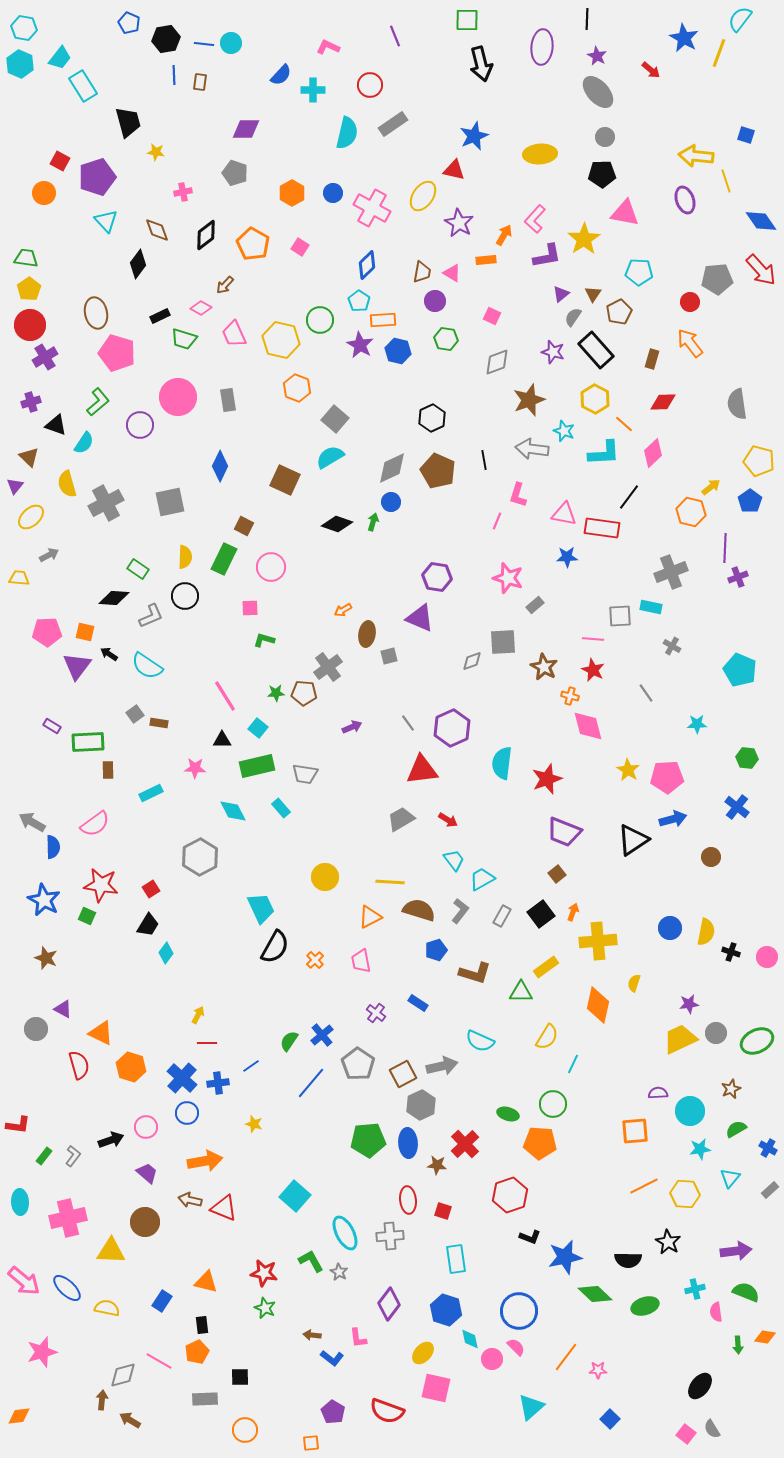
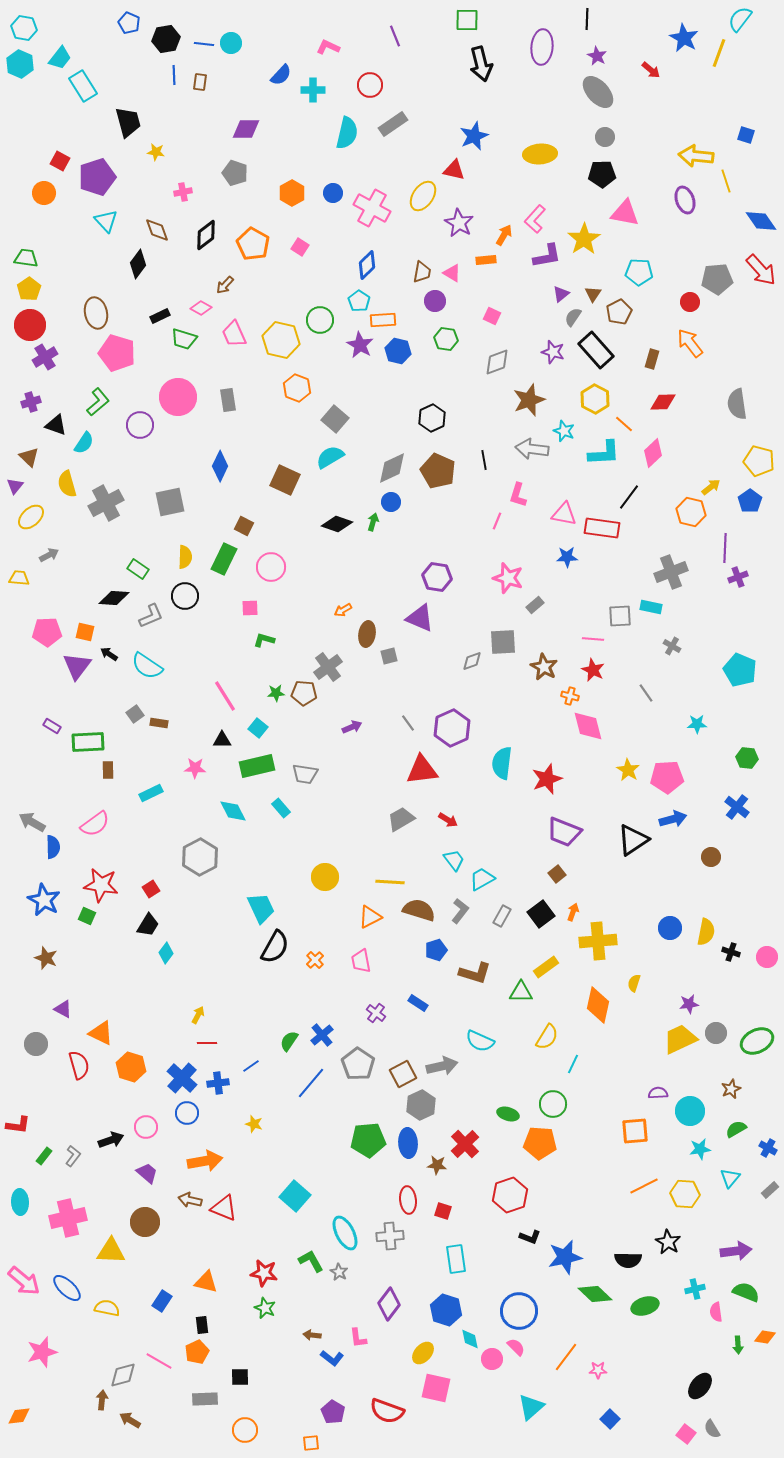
gray circle at (36, 1029): moved 15 px down
